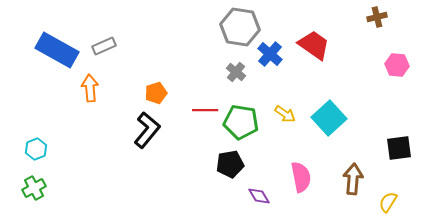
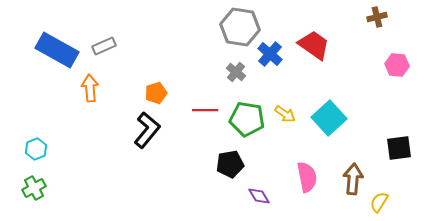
green pentagon: moved 6 px right, 3 px up
pink semicircle: moved 6 px right
yellow semicircle: moved 9 px left
